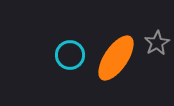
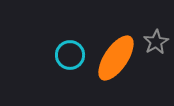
gray star: moved 1 px left, 1 px up
